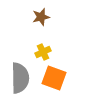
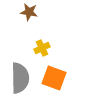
brown star: moved 12 px left, 5 px up; rotated 24 degrees clockwise
yellow cross: moved 1 px left, 4 px up
